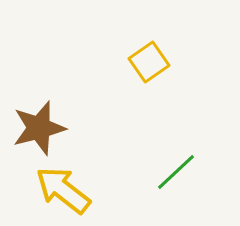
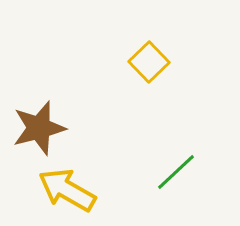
yellow square: rotated 9 degrees counterclockwise
yellow arrow: moved 4 px right; rotated 8 degrees counterclockwise
